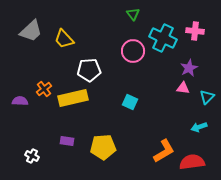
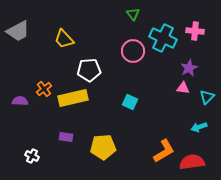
gray trapezoid: moved 13 px left; rotated 15 degrees clockwise
purple rectangle: moved 1 px left, 4 px up
